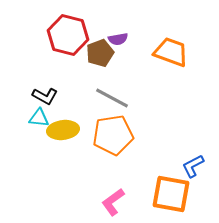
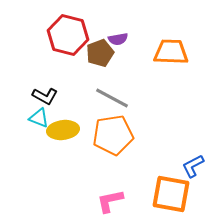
orange trapezoid: rotated 18 degrees counterclockwise
cyan triangle: rotated 15 degrees clockwise
pink L-shape: moved 3 px left, 1 px up; rotated 24 degrees clockwise
